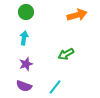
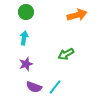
purple semicircle: moved 10 px right, 1 px down
